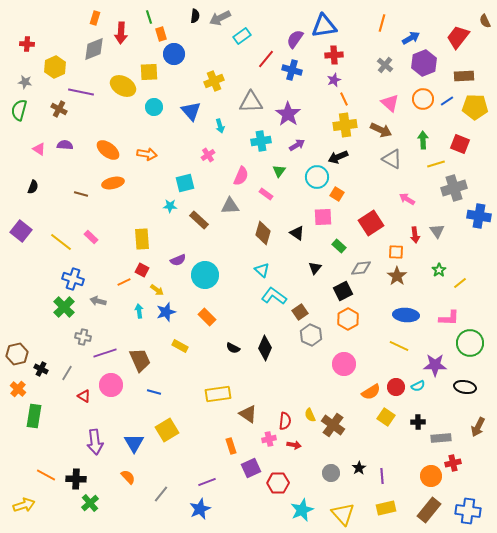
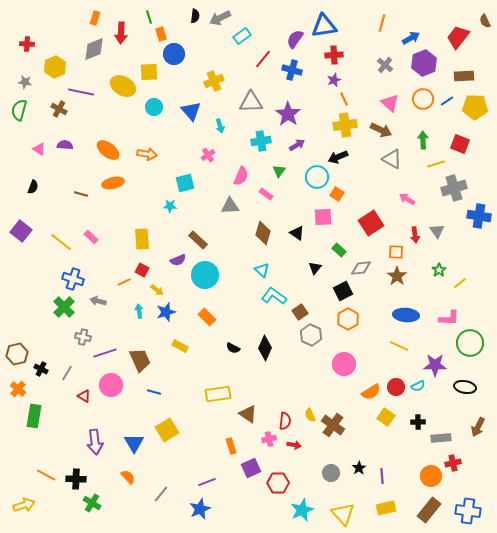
red line at (266, 59): moved 3 px left
brown rectangle at (199, 220): moved 1 px left, 20 px down
green rectangle at (339, 246): moved 4 px down
green cross at (90, 503): moved 2 px right; rotated 18 degrees counterclockwise
